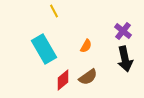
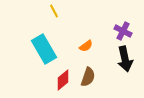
purple cross: rotated 12 degrees counterclockwise
orange semicircle: rotated 24 degrees clockwise
brown semicircle: rotated 36 degrees counterclockwise
